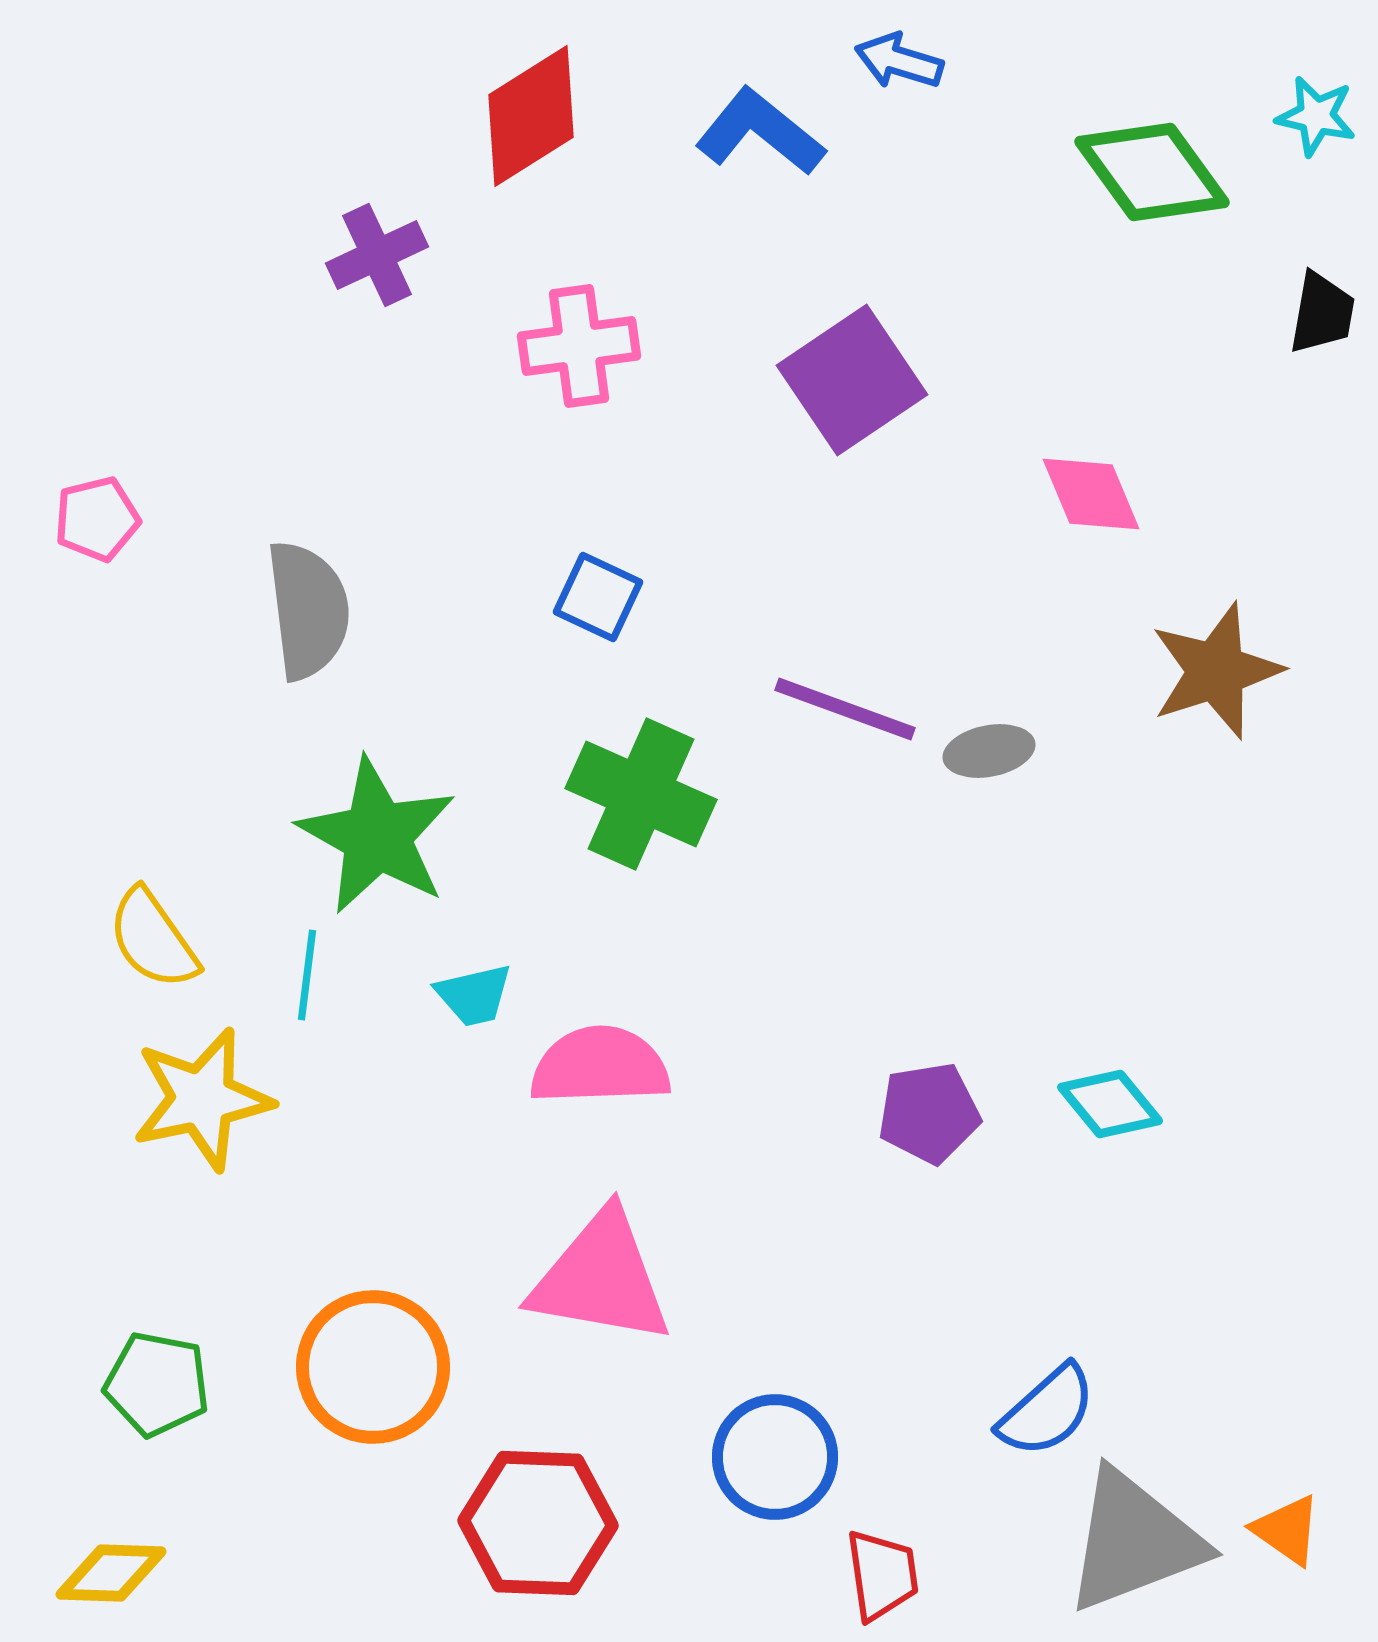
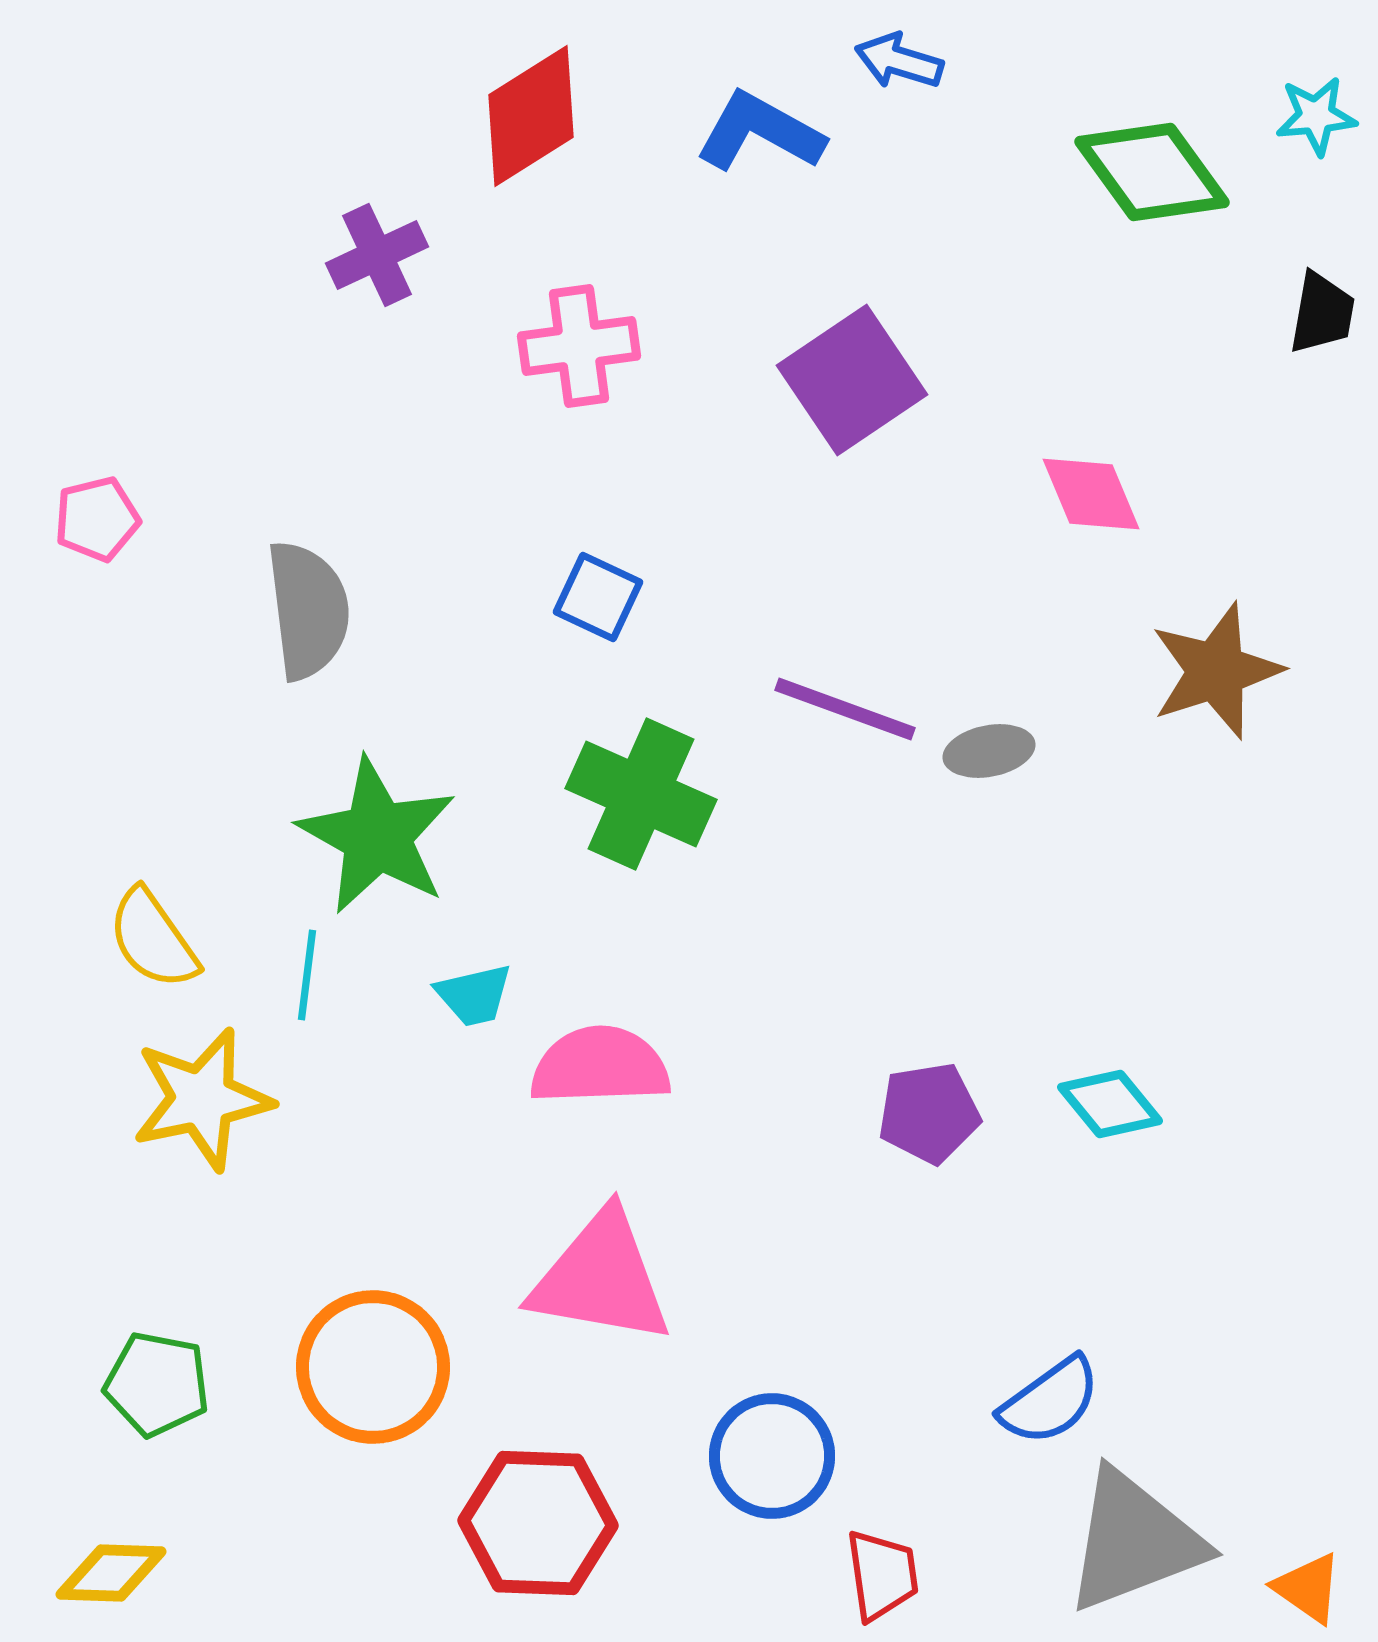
cyan star: rotated 18 degrees counterclockwise
blue L-shape: rotated 10 degrees counterclockwise
blue semicircle: moved 3 px right, 10 px up; rotated 6 degrees clockwise
blue circle: moved 3 px left, 1 px up
orange triangle: moved 21 px right, 58 px down
